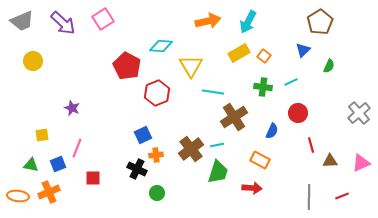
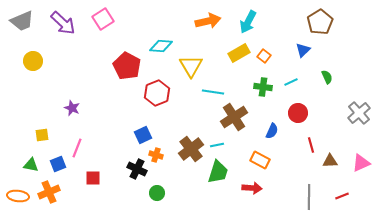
green semicircle at (329, 66): moved 2 px left, 11 px down; rotated 48 degrees counterclockwise
orange cross at (156, 155): rotated 24 degrees clockwise
